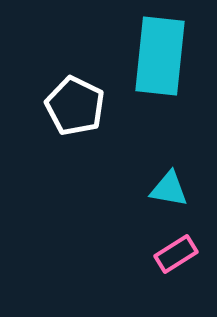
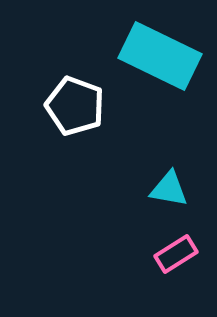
cyan rectangle: rotated 70 degrees counterclockwise
white pentagon: rotated 6 degrees counterclockwise
